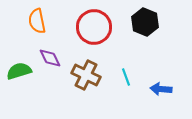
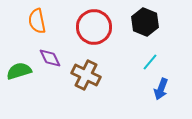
cyan line: moved 24 px right, 15 px up; rotated 60 degrees clockwise
blue arrow: rotated 75 degrees counterclockwise
